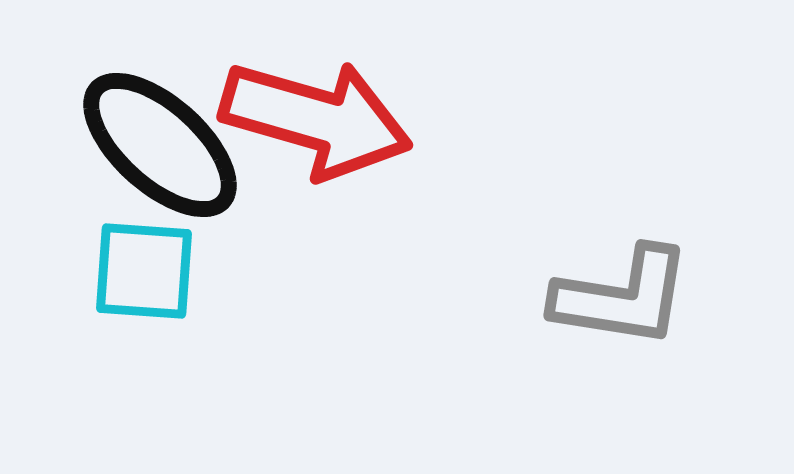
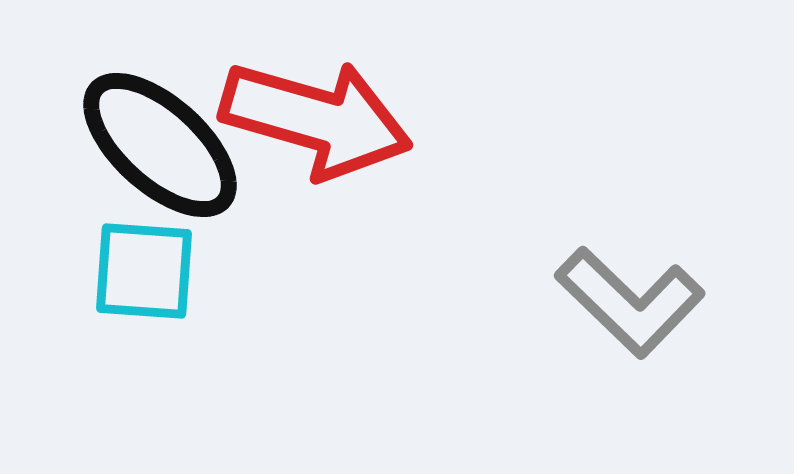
gray L-shape: moved 8 px right, 5 px down; rotated 35 degrees clockwise
